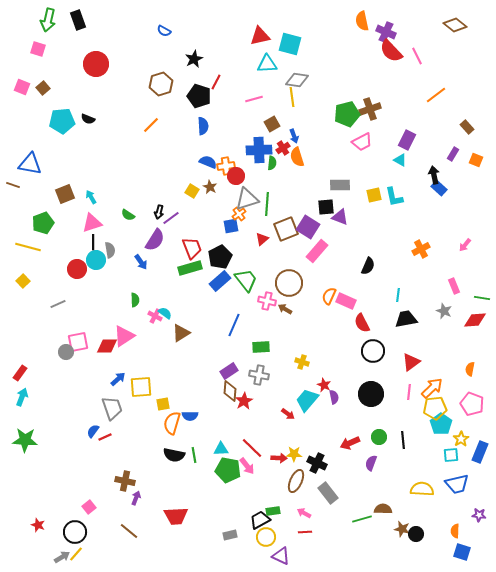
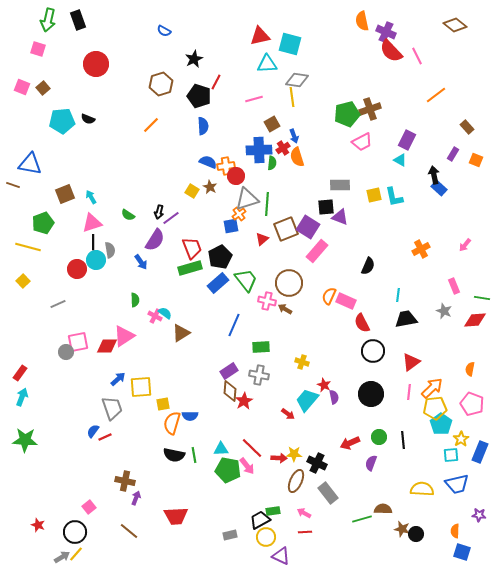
blue rectangle at (220, 281): moved 2 px left, 2 px down
